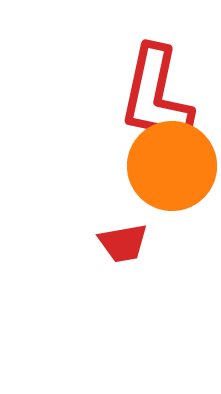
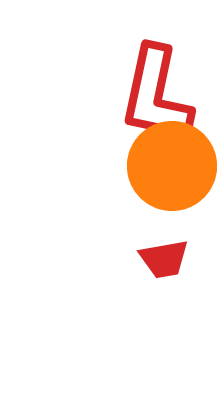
red trapezoid: moved 41 px right, 16 px down
